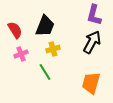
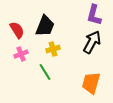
red semicircle: moved 2 px right
